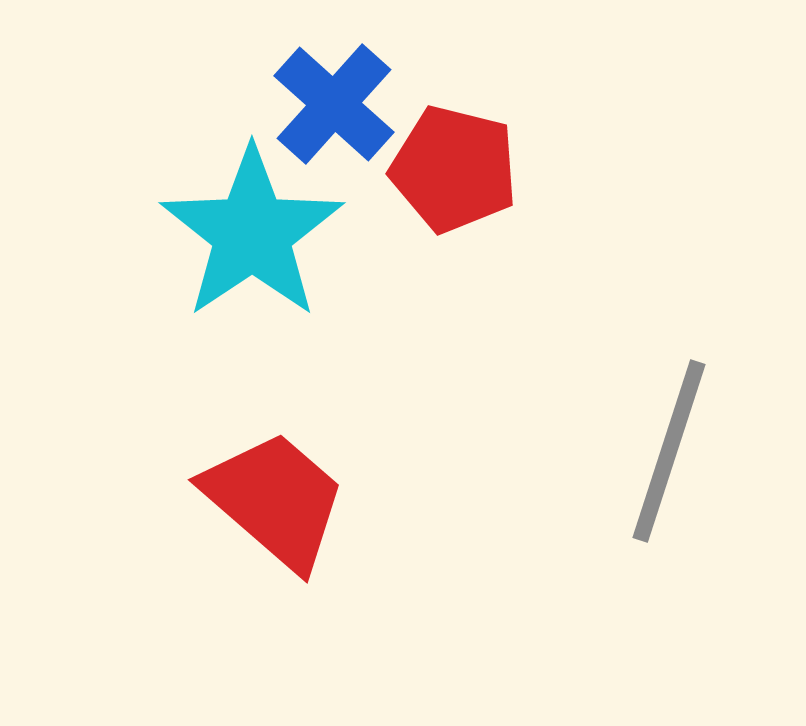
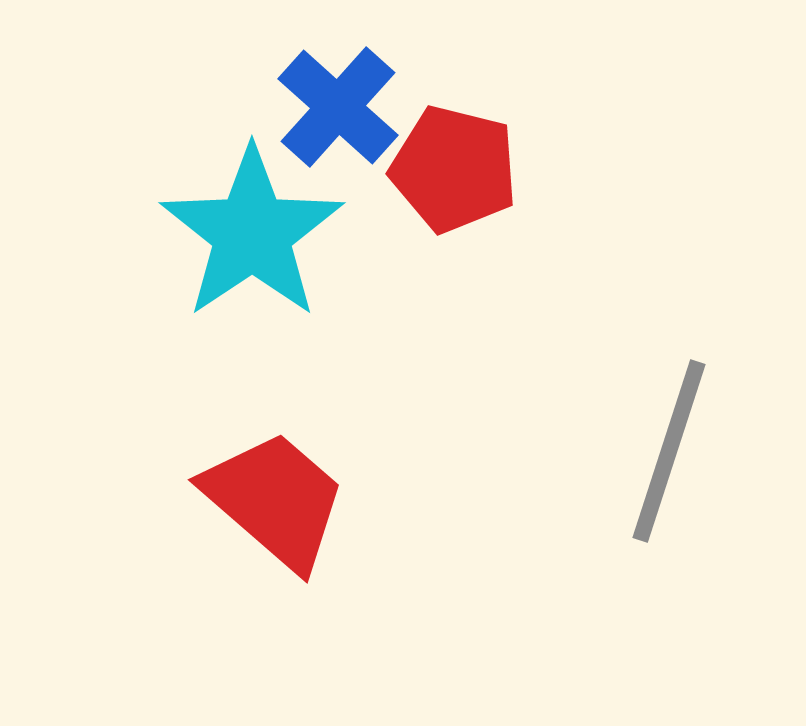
blue cross: moved 4 px right, 3 px down
